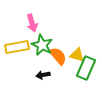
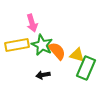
yellow rectangle: moved 2 px up
orange semicircle: moved 1 px left, 5 px up
